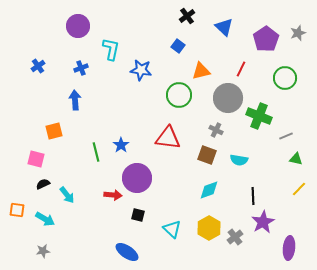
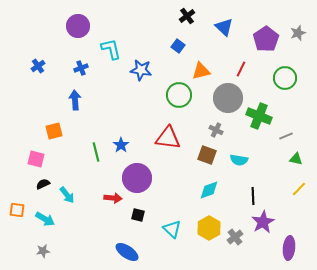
cyan L-shape at (111, 49): rotated 25 degrees counterclockwise
red arrow at (113, 195): moved 3 px down
